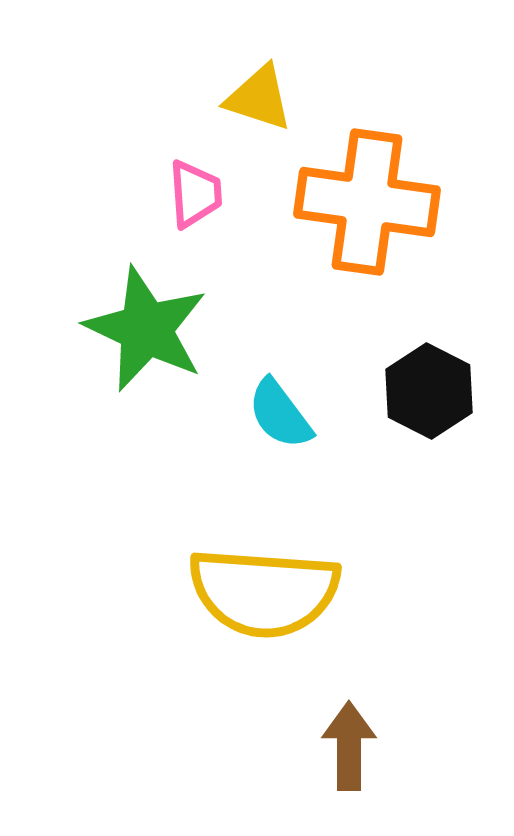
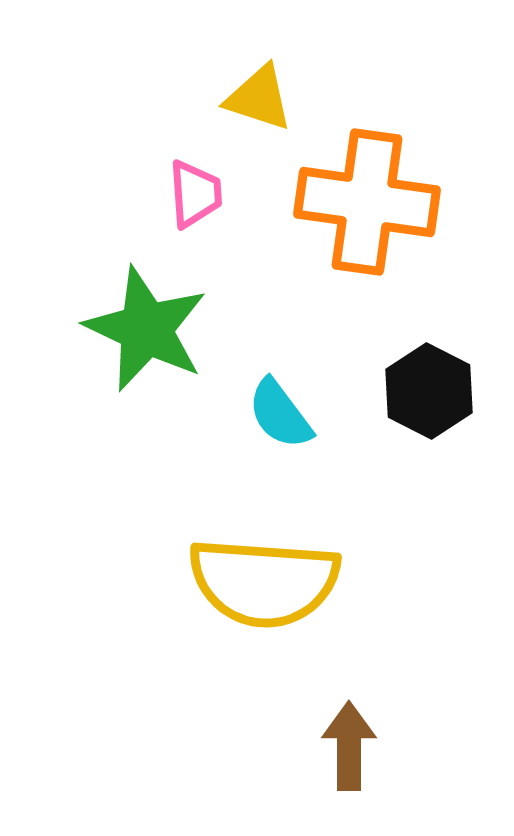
yellow semicircle: moved 10 px up
